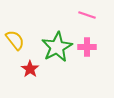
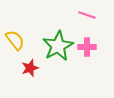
green star: moved 1 px right, 1 px up
red star: moved 1 px up; rotated 18 degrees clockwise
